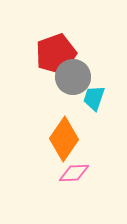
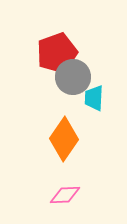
red pentagon: moved 1 px right, 1 px up
cyan trapezoid: rotated 16 degrees counterclockwise
pink diamond: moved 9 px left, 22 px down
